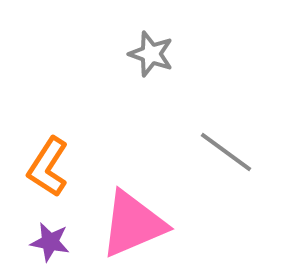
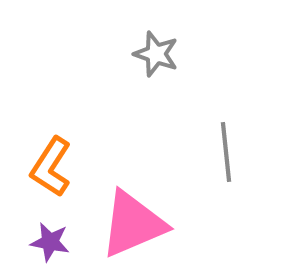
gray star: moved 5 px right
gray line: rotated 48 degrees clockwise
orange L-shape: moved 3 px right
